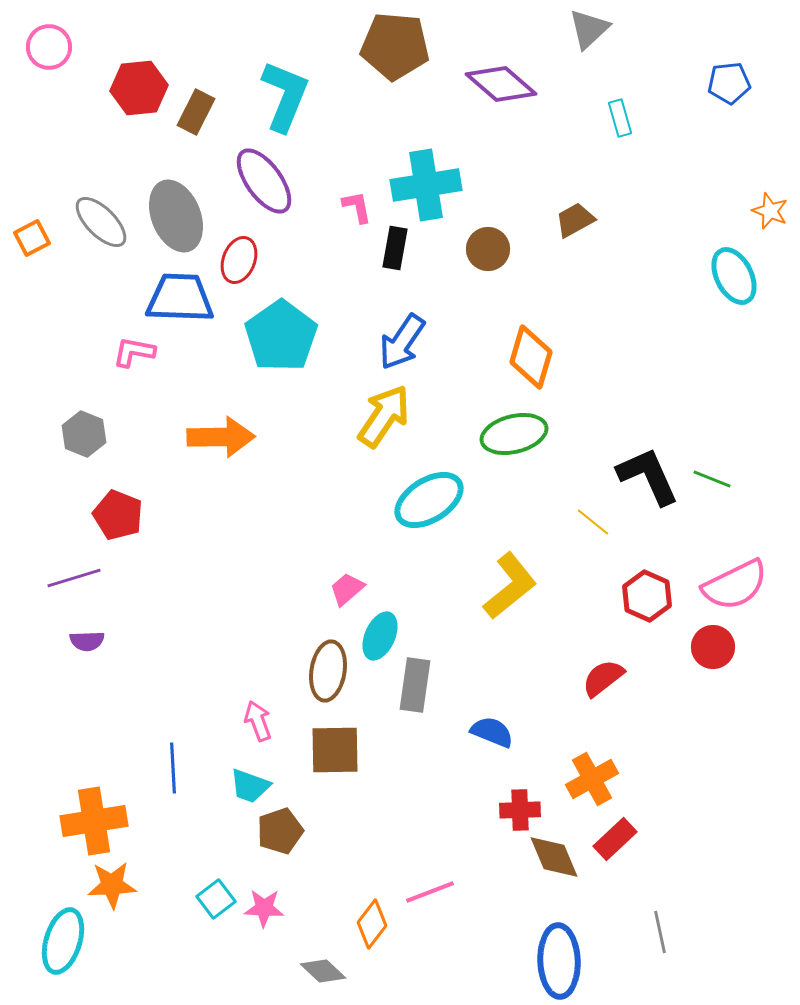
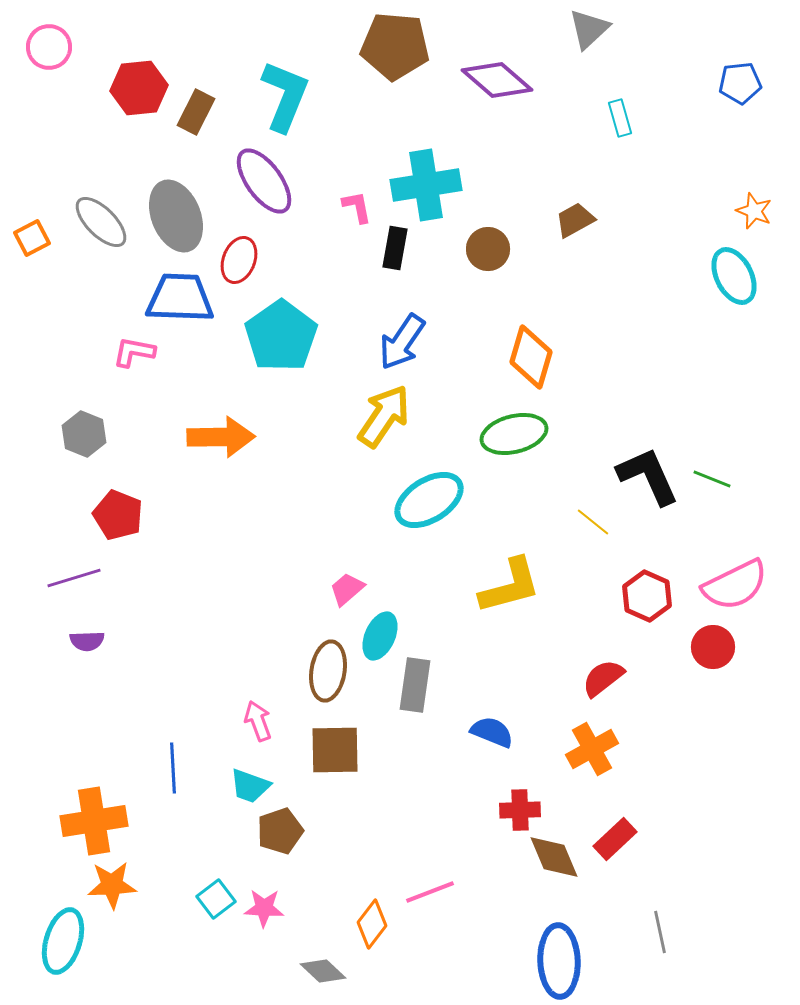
blue pentagon at (729, 83): moved 11 px right
purple diamond at (501, 84): moved 4 px left, 4 px up
orange star at (770, 211): moved 16 px left
yellow L-shape at (510, 586): rotated 24 degrees clockwise
orange cross at (592, 779): moved 30 px up
